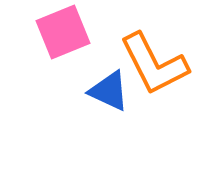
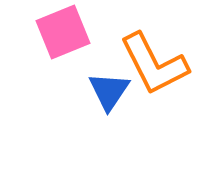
blue triangle: rotated 39 degrees clockwise
